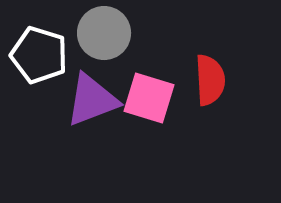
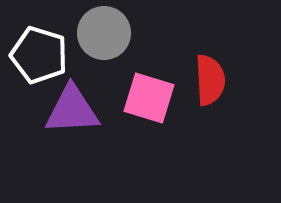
purple triangle: moved 20 px left, 10 px down; rotated 18 degrees clockwise
